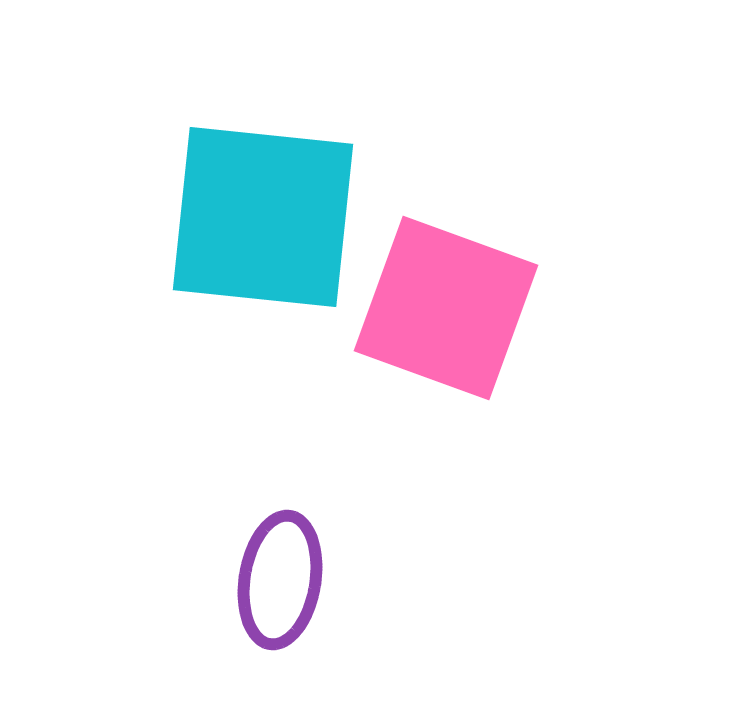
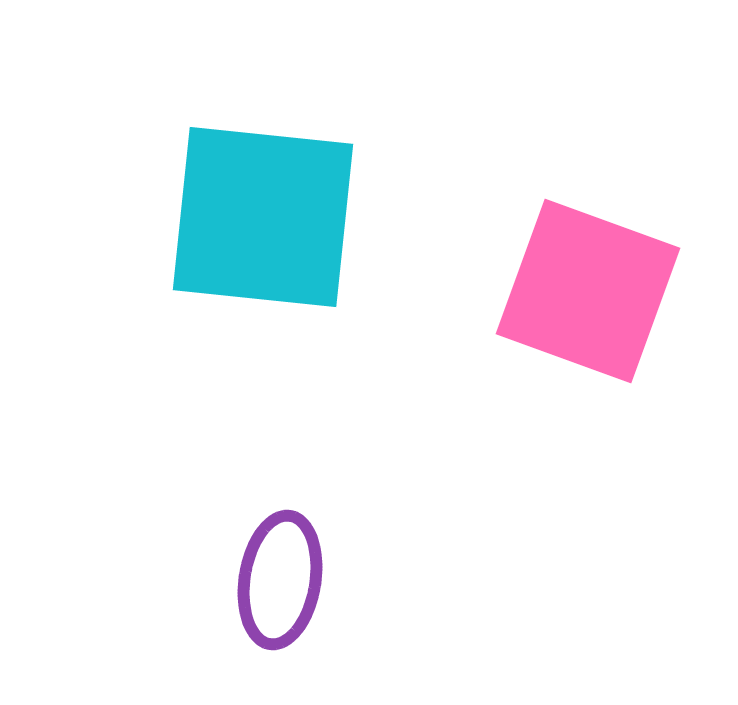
pink square: moved 142 px right, 17 px up
